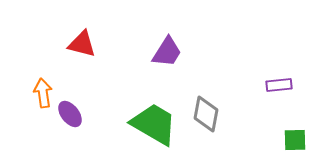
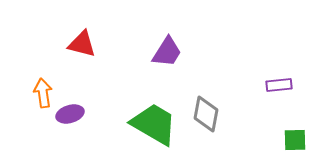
purple ellipse: rotated 68 degrees counterclockwise
